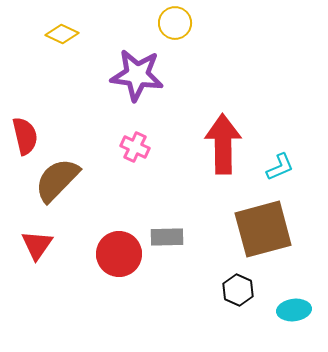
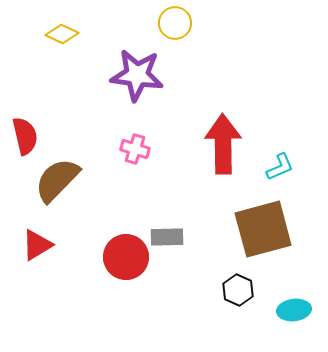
pink cross: moved 2 px down; rotated 8 degrees counterclockwise
red triangle: rotated 24 degrees clockwise
red circle: moved 7 px right, 3 px down
